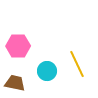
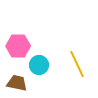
cyan circle: moved 8 px left, 6 px up
brown trapezoid: moved 2 px right
